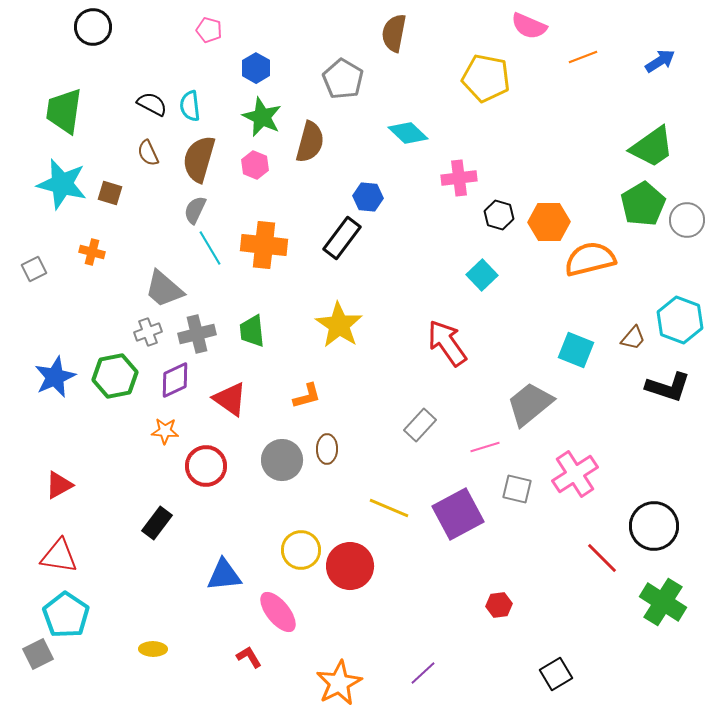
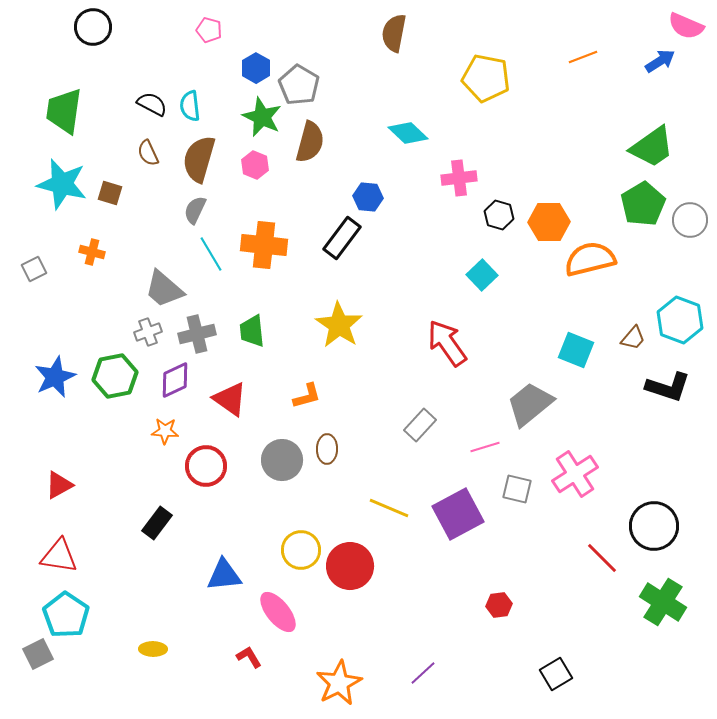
pink semicircle at (529, 26): moved 157 px right
gray pentagon at (343, 79): moved 44 px left, 6 px down
gray circle at (687, 220): moved 3 px right
cyan line at (210, 248): moved 1 px right, 6 px down
